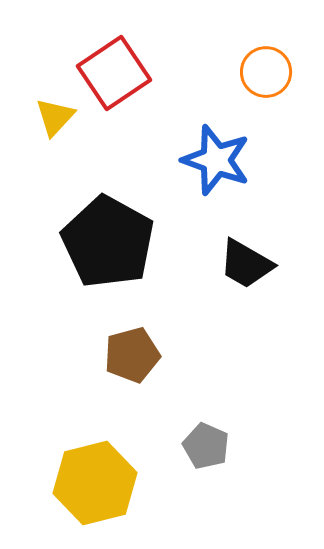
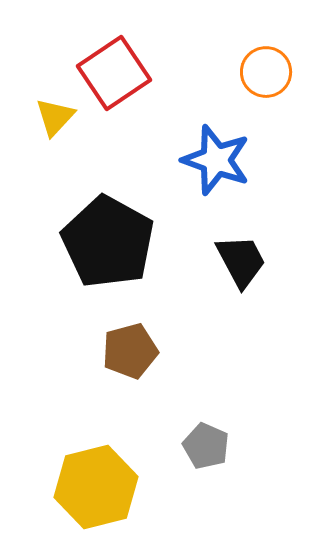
black trapezoid: moved 5 px left, 3 px up; rotated 148 degrees counterclockwise
brown pentagon: moved 2 px left, 4 px up
yellow hexagon: moved 1 px right, 4 px down
